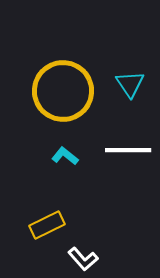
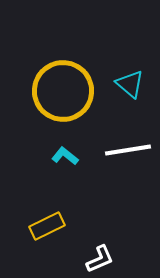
cyan triangle: rotated 16 degrees counterclockwise
white line: rotated 9 degrees counterclockwise
yellow rectangle: moved 1 px down
white L-shape: moved 17 px right; rotated 72 degrees counterclockwise
